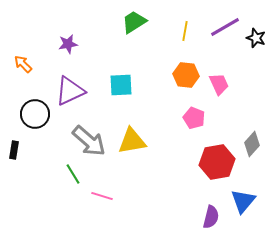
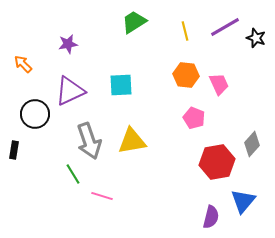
yellow line: rotated 24 degrees counterclockwise
gray arrow: rotated 30 degrees clockwise
